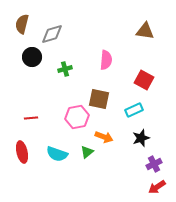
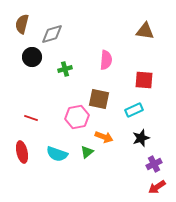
red square: rotated 24 degrees counterclockwise
red line: rotated 24 degrees clockwise
